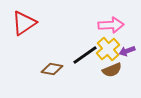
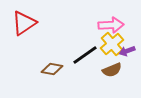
yellow cross: moved 4 px right, 5 px up
